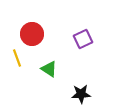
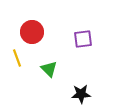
red circle: moved 2 px up
purple square: rotated 18 degrees clockwise
green triangle: rotated 12 degrees clockwise
